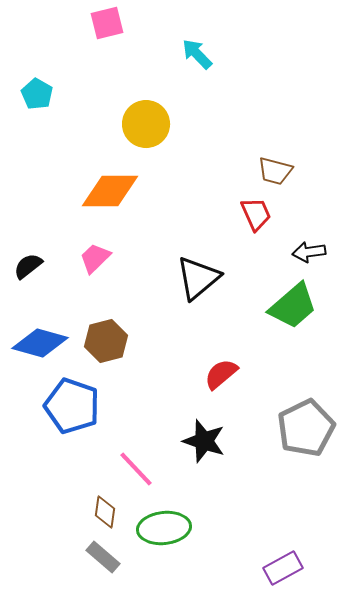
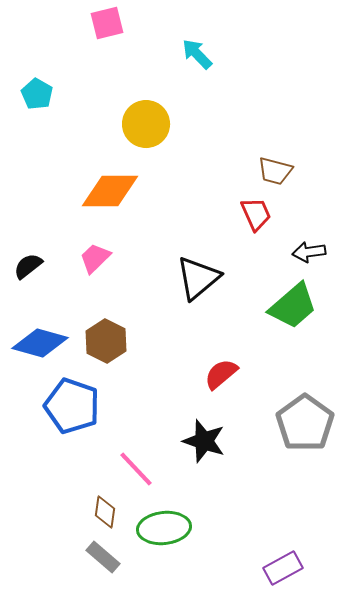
brown hexagon: rotated 18 degrees counterclockwise
gray pentagon: moved 1 px left, 5 px up; rotated 10 degrees counterclockwise
